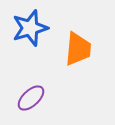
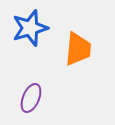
purple ellipse: rotated 24 degrees counterclockwise
